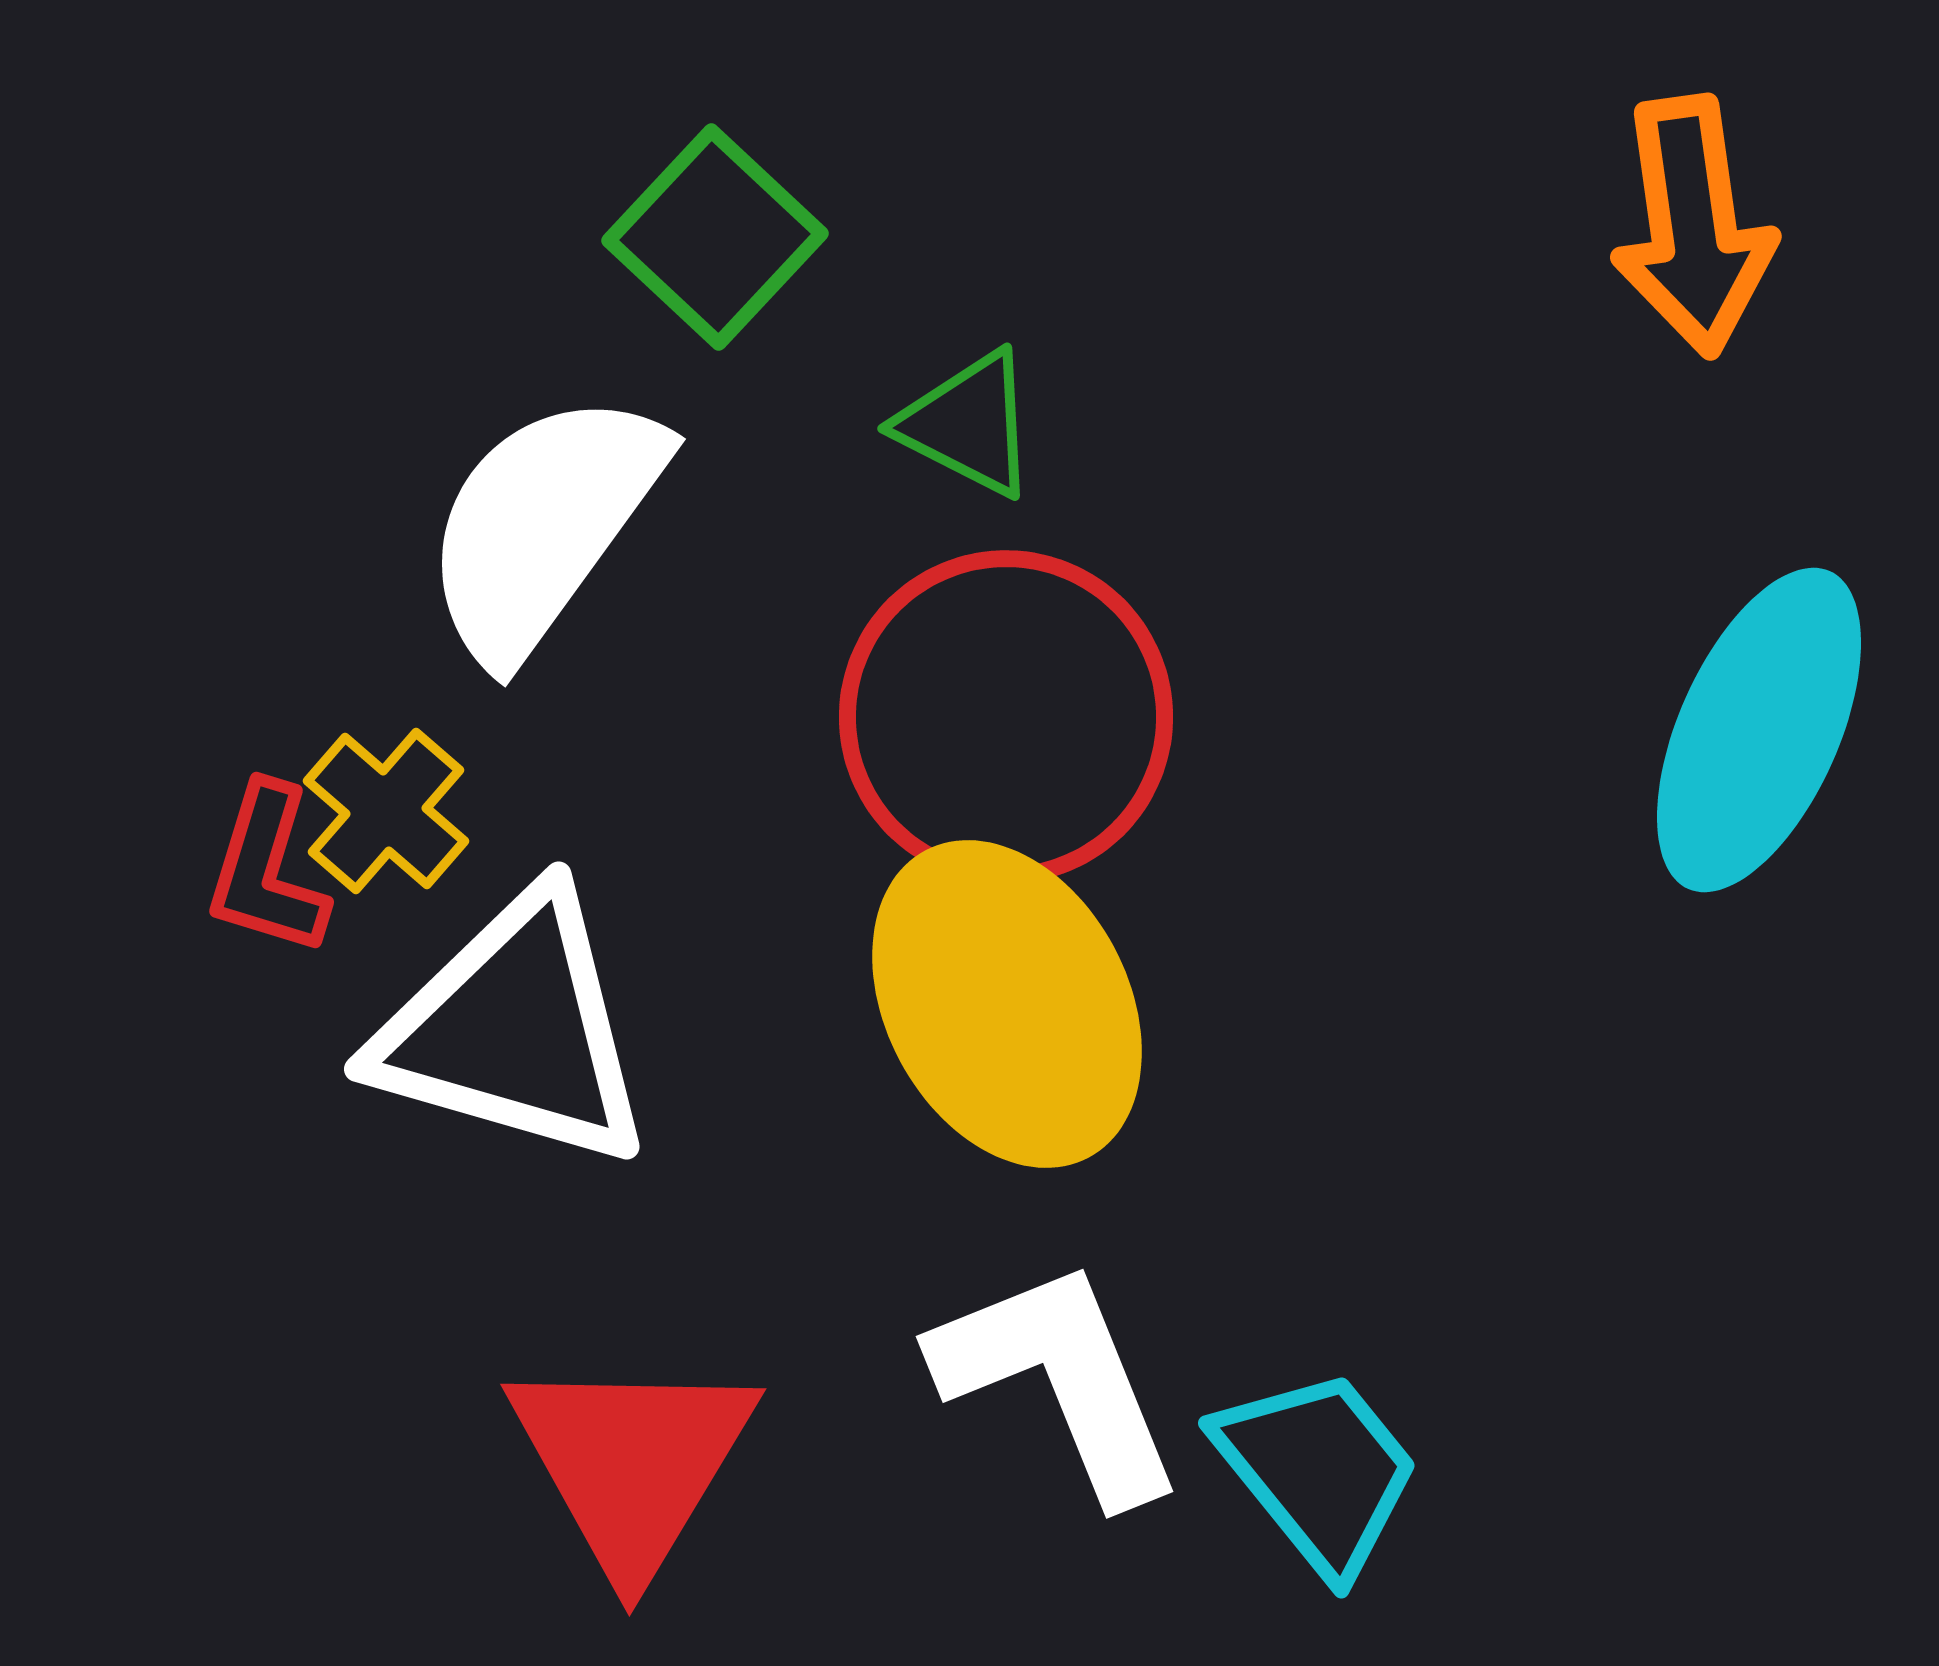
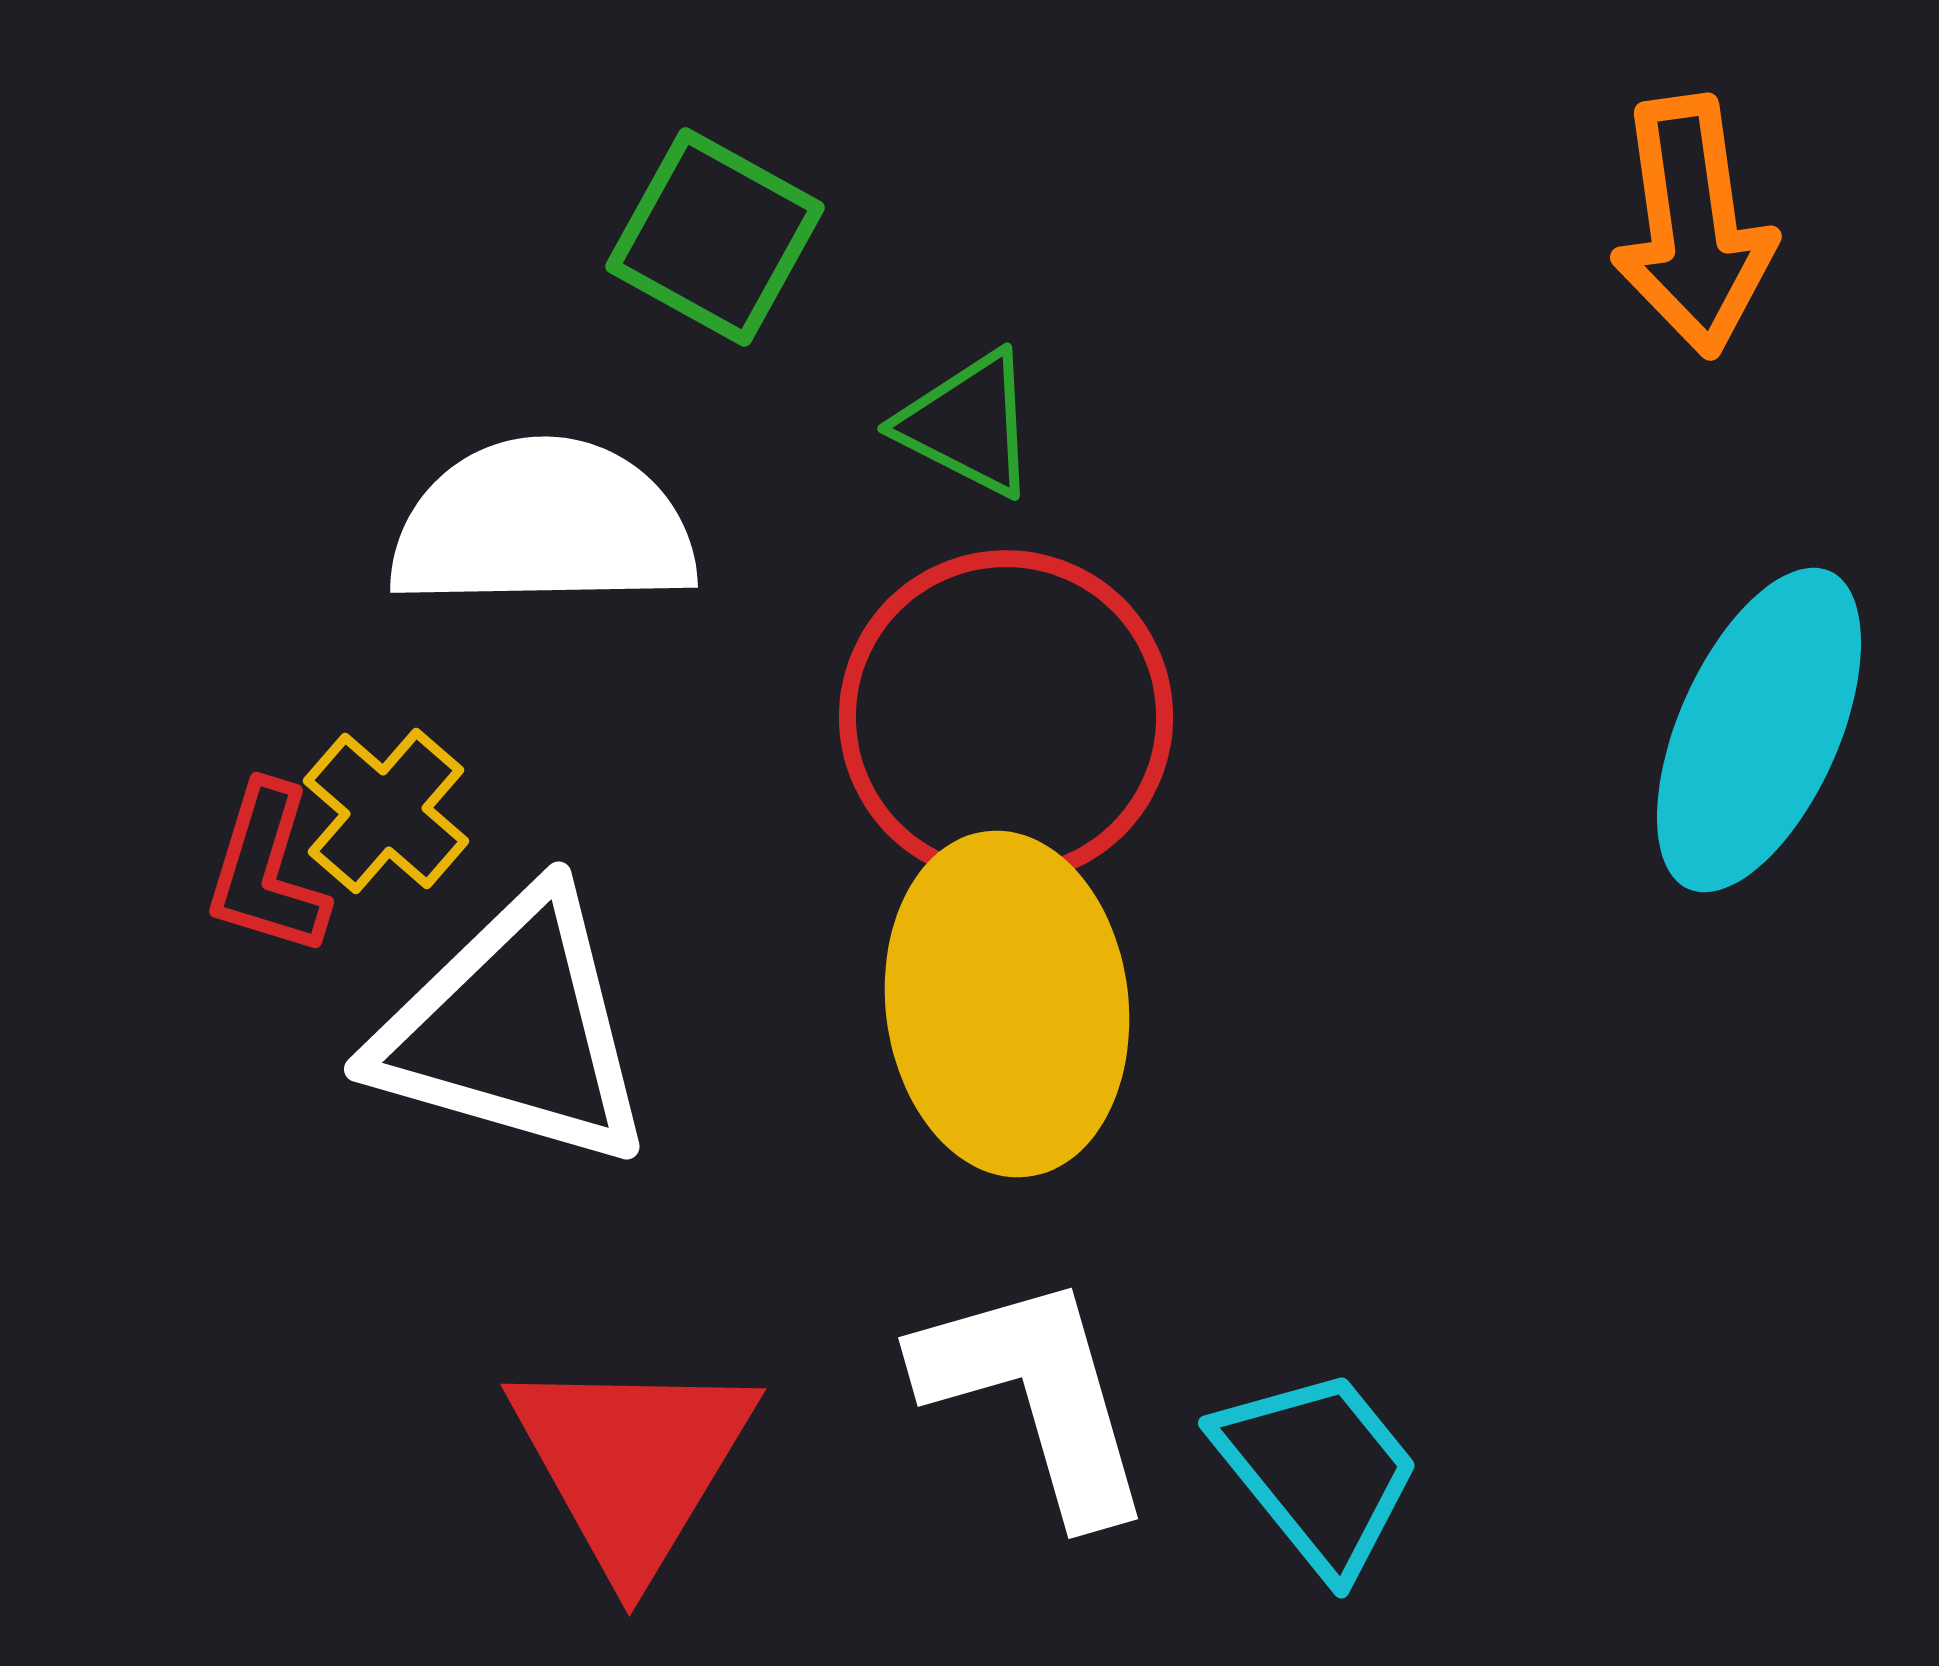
green square: rotated 14 degrees counterclockwise
white semicircle: rotated 53 degrees clockwise
yellow ellipse: rotated 21 degrees clockwise
white L-shape: moved 23 px left, 16 px down; rotated 6 degrees clockwise
